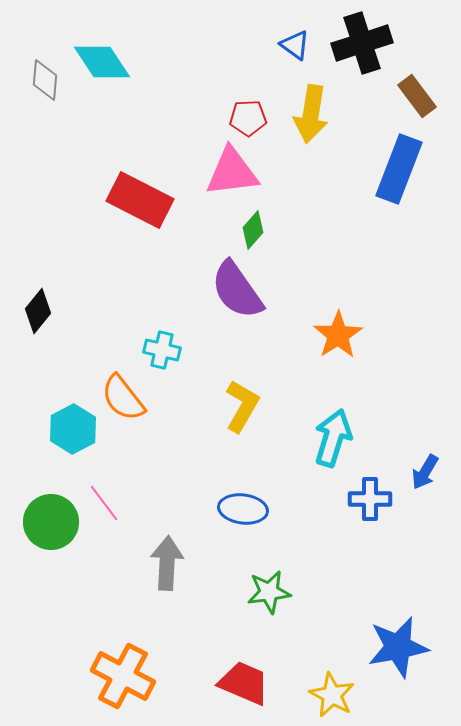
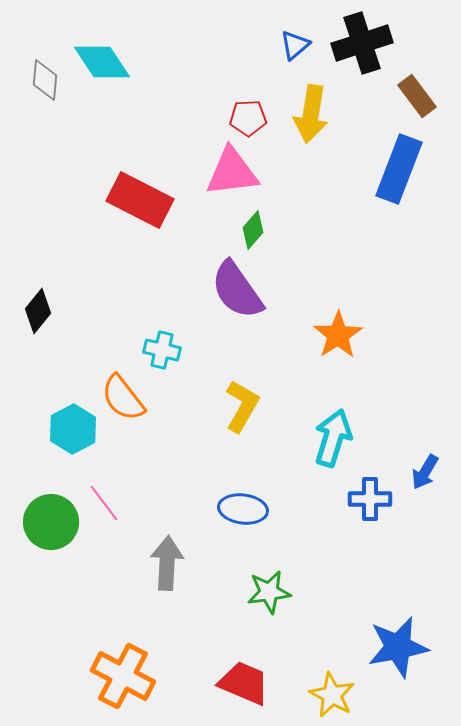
blue triangle: rotated 44 degrees clockwise
